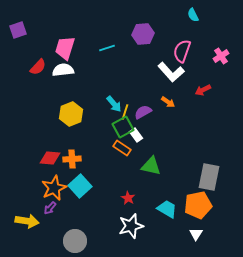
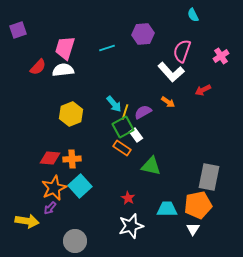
cyan trapezoid: rotated 30 degrees counterclockwise
white triangle: moved 3 px left, 5 px up
